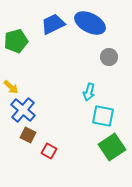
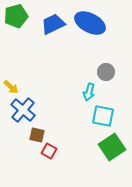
green pentagon: moved 25 px up
gray circle: moved 3 px left, 15 px down
brown square: moved 9 px right; rotated 14 degrees counterclockwise
